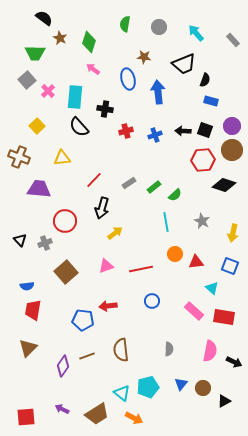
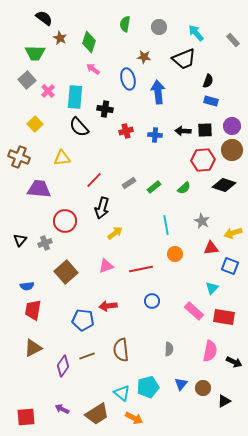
black trapezoid at (184, 64): moved 5 px up
black semicircle at (205, 80): moved 3 px right, 1 px down
yellow square at (37, 126): moved 2 px left, 2 px up
black square at (205, 130): rotated 21 degrees counterclockwise
blue cross at (155, 135): rotated 24 degrees clockwise
green semicircle at (175, 195): moved 9 px right, 7 px up
cyan line at (166, 222): moved 3 px down
yellow arrow at (233, 233): rotated 60 degrees clockwise
black triangle at (20, 240): rotated 24 degrees clockwise
red triangle at (196, 262): moved 15 px right, 14 px up
cyan triangle at (212, 288): rotated 32 degrees clockwise
brown triangle at (28, 348): moved 5 px right; rotated 18 degrees clockwise
